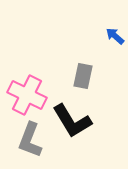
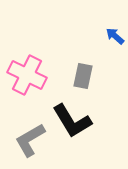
pink cross: moved 20 px up
gray L-shape: rotated 39 degrees clockwise
